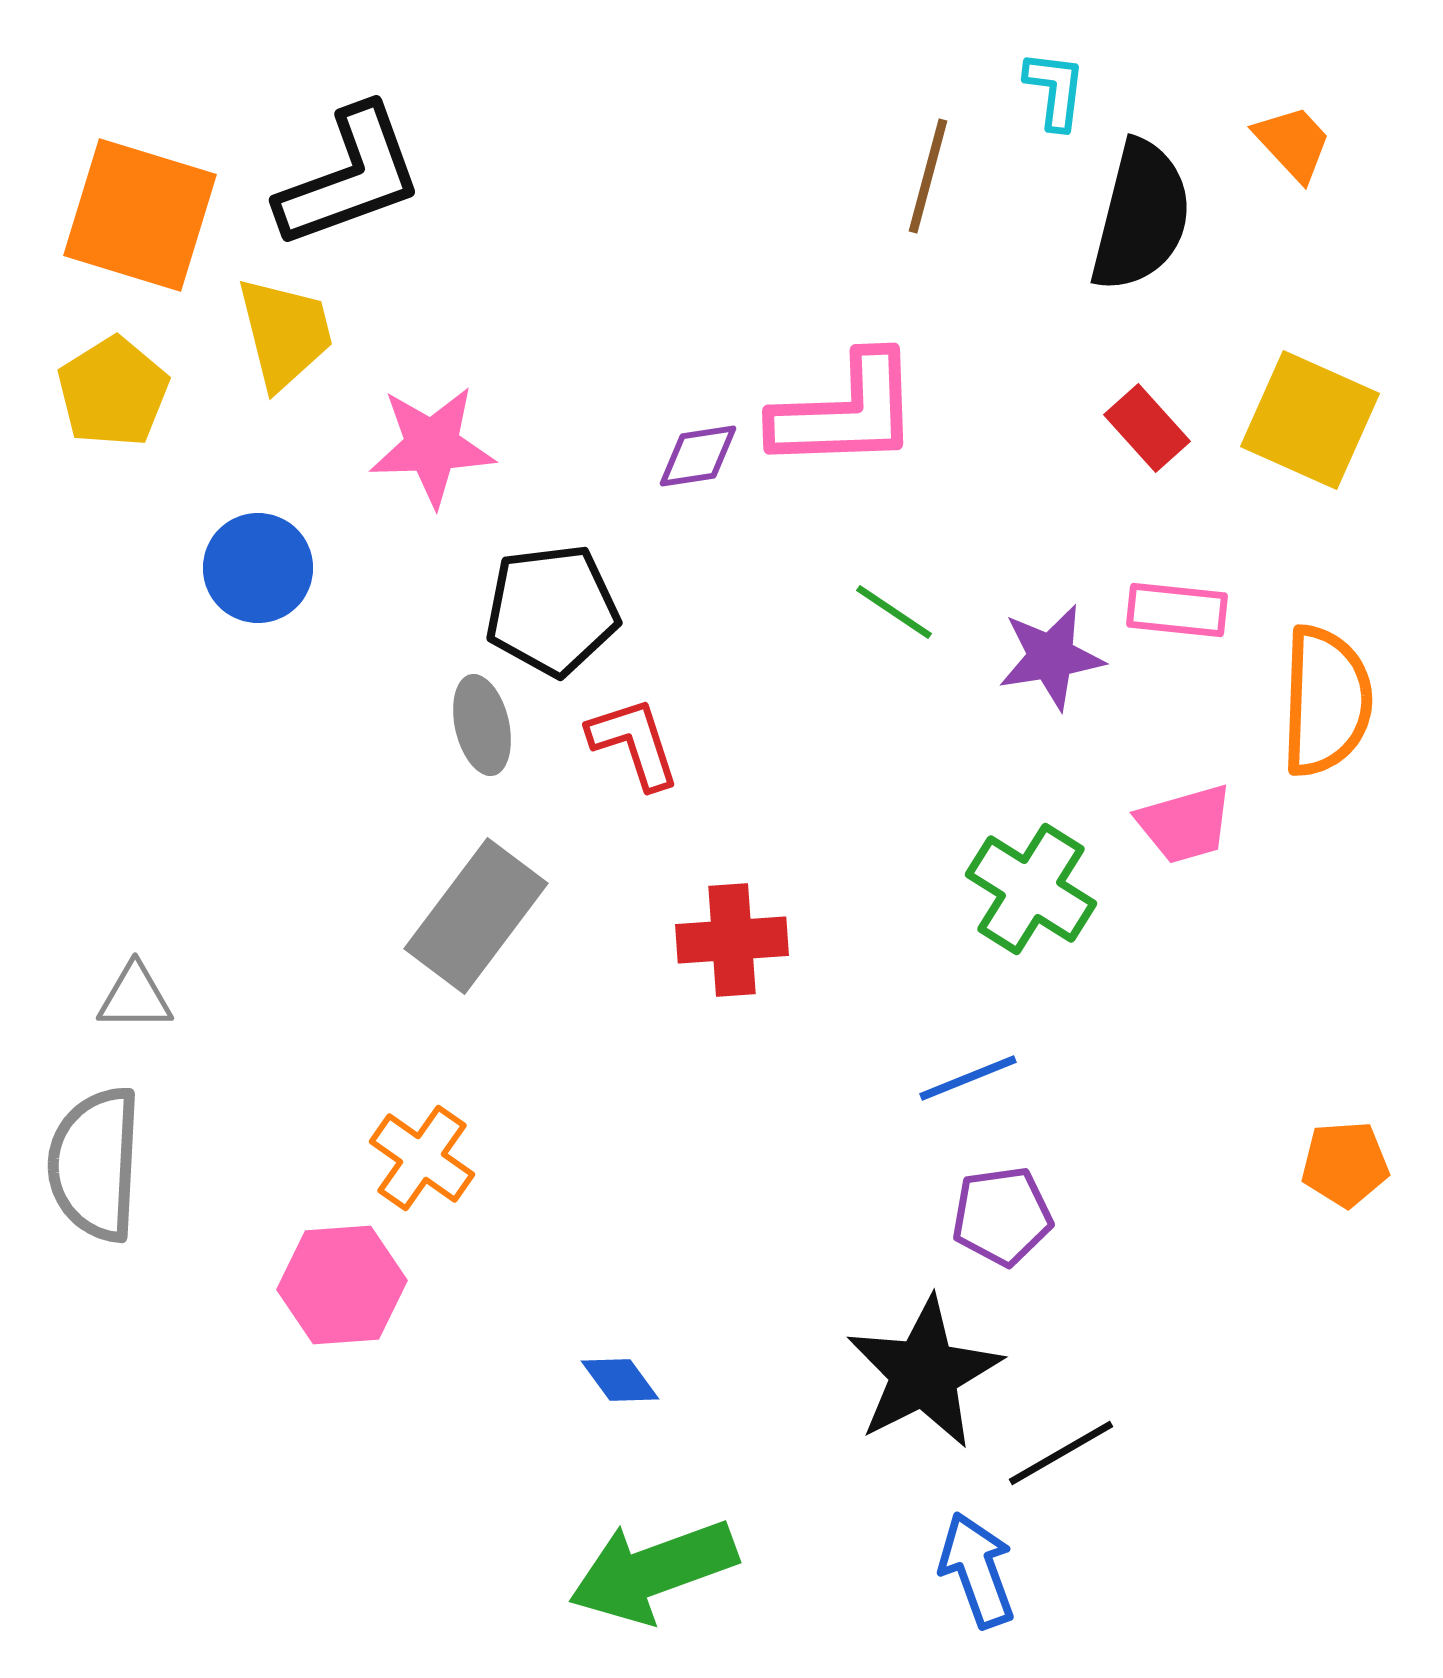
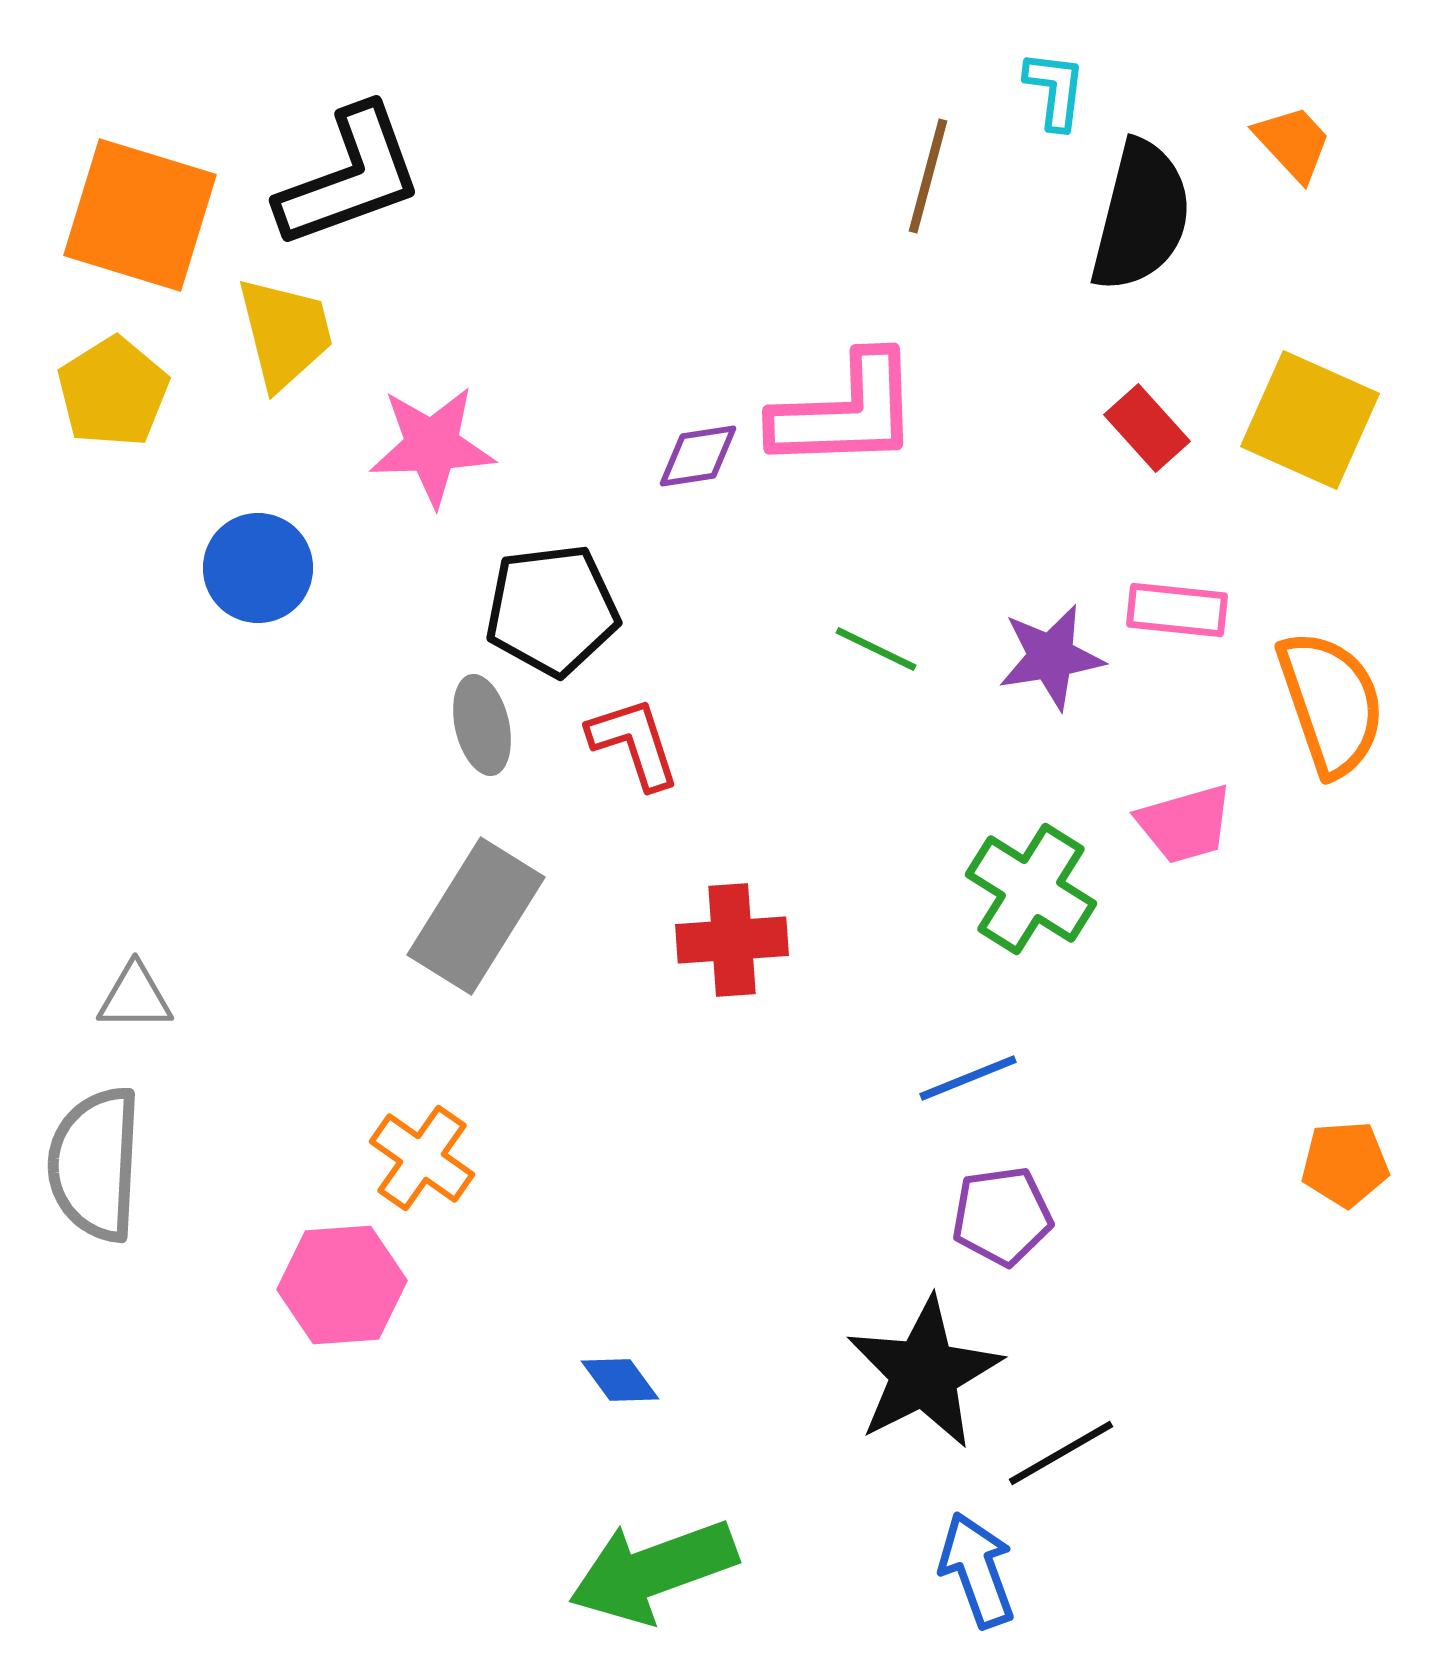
green line: moved 18 px left, 37 px down; rotated 8 degrees counterclockwise
orange semicircle: moved 5 px right, 2 px down; rotated 21 degrees counterclockwise
gray rectangle: rotated 5 degrees counterclockwise
